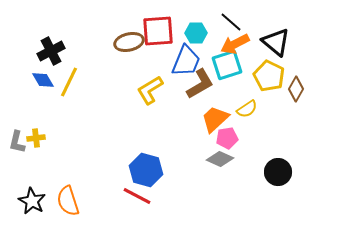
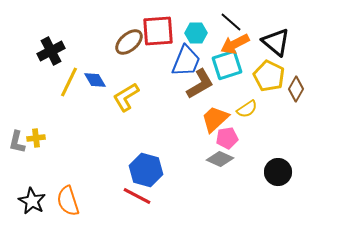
brown ellipse: rotated 28 degrees counterclockwise
blue diamond: moved 52 px right
yellow L-shape: moved 24 px left, 7 px down
